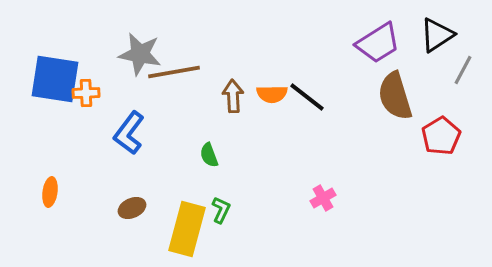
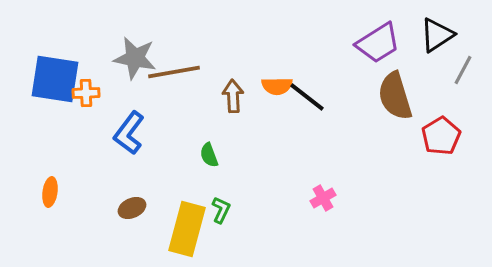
gray star: moved 5 px left, 4 px down
orange semicircle: moved 5 px right, 8 px up
